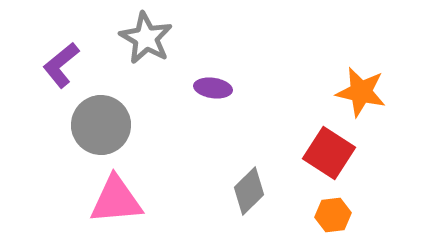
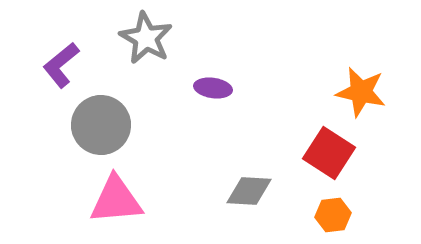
gray diamond: rotated 48 degrees clockwise
